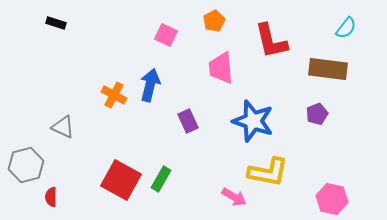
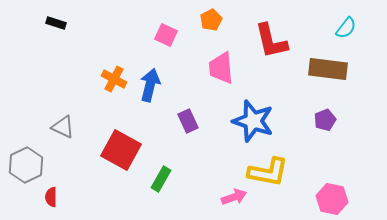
orange pentagon: moved 3 px left, 1 px up
orange cross: moved 16 px up
purple pentagon: moved 8 px right, 6 px down
gray hexagon: rotated 12 degrees counterclockwise
red square: moved 30 px up
pink arrow: rotated 50 degrees counterclockwise
